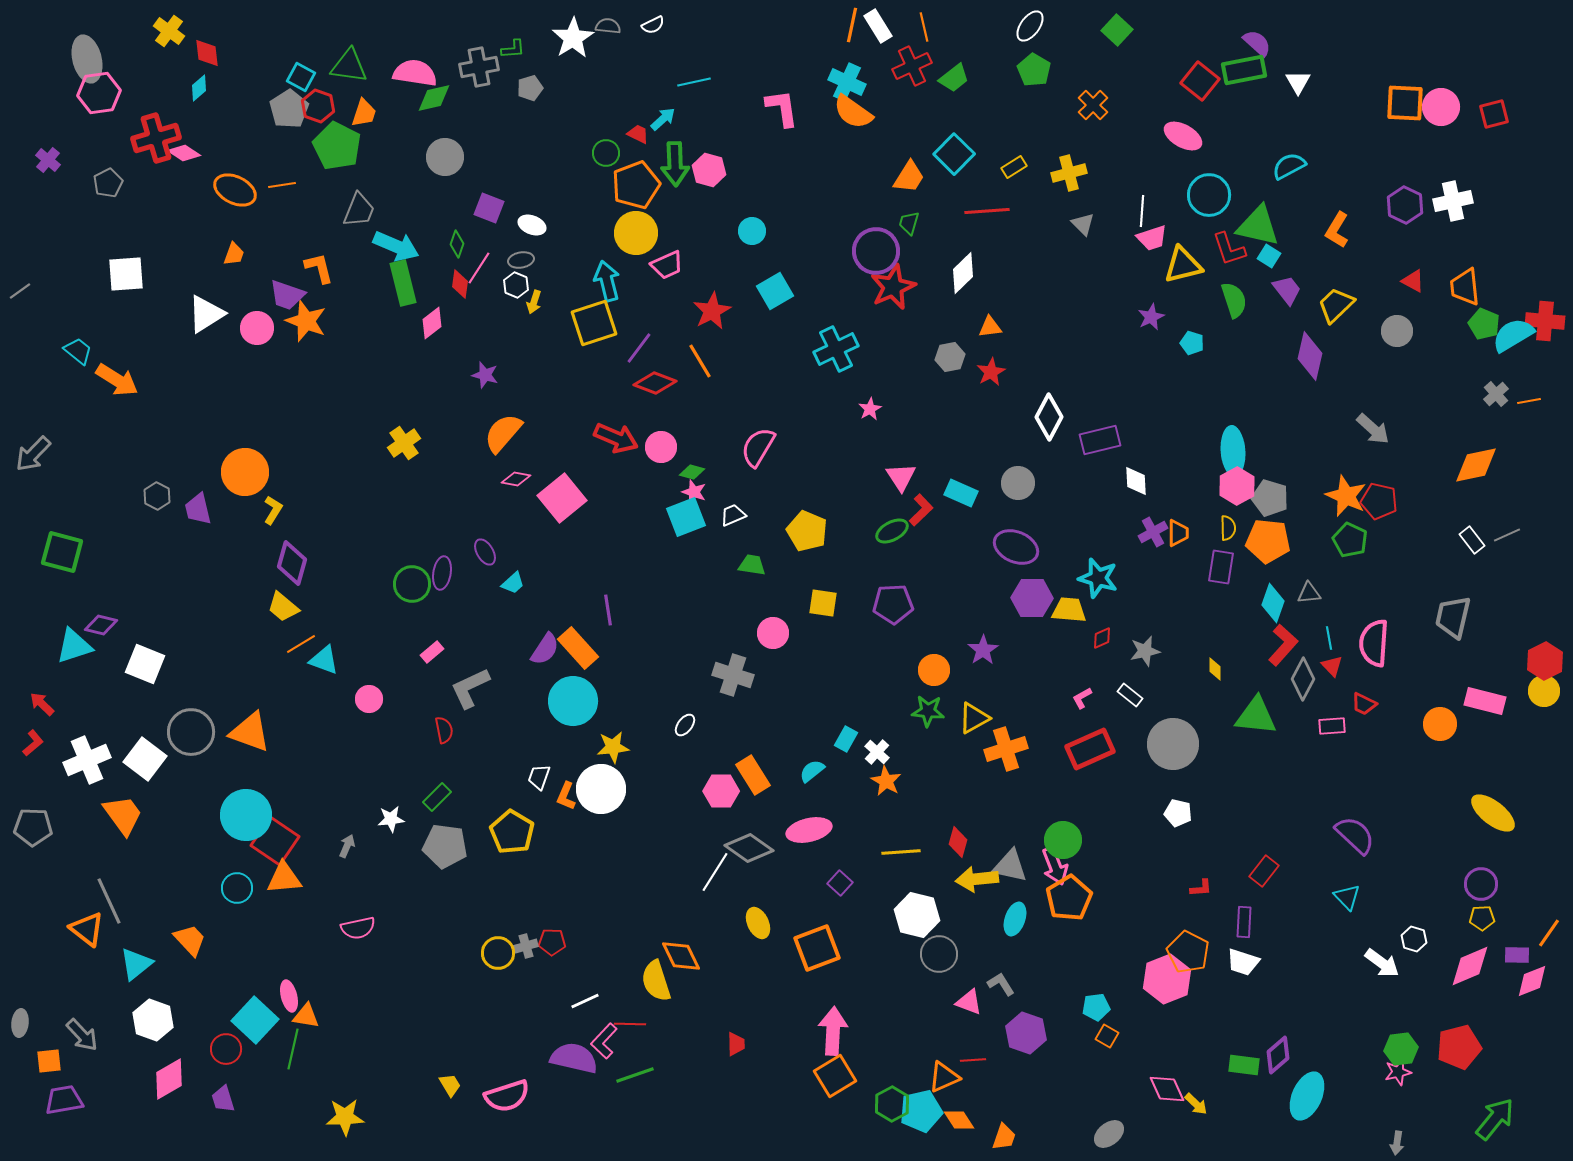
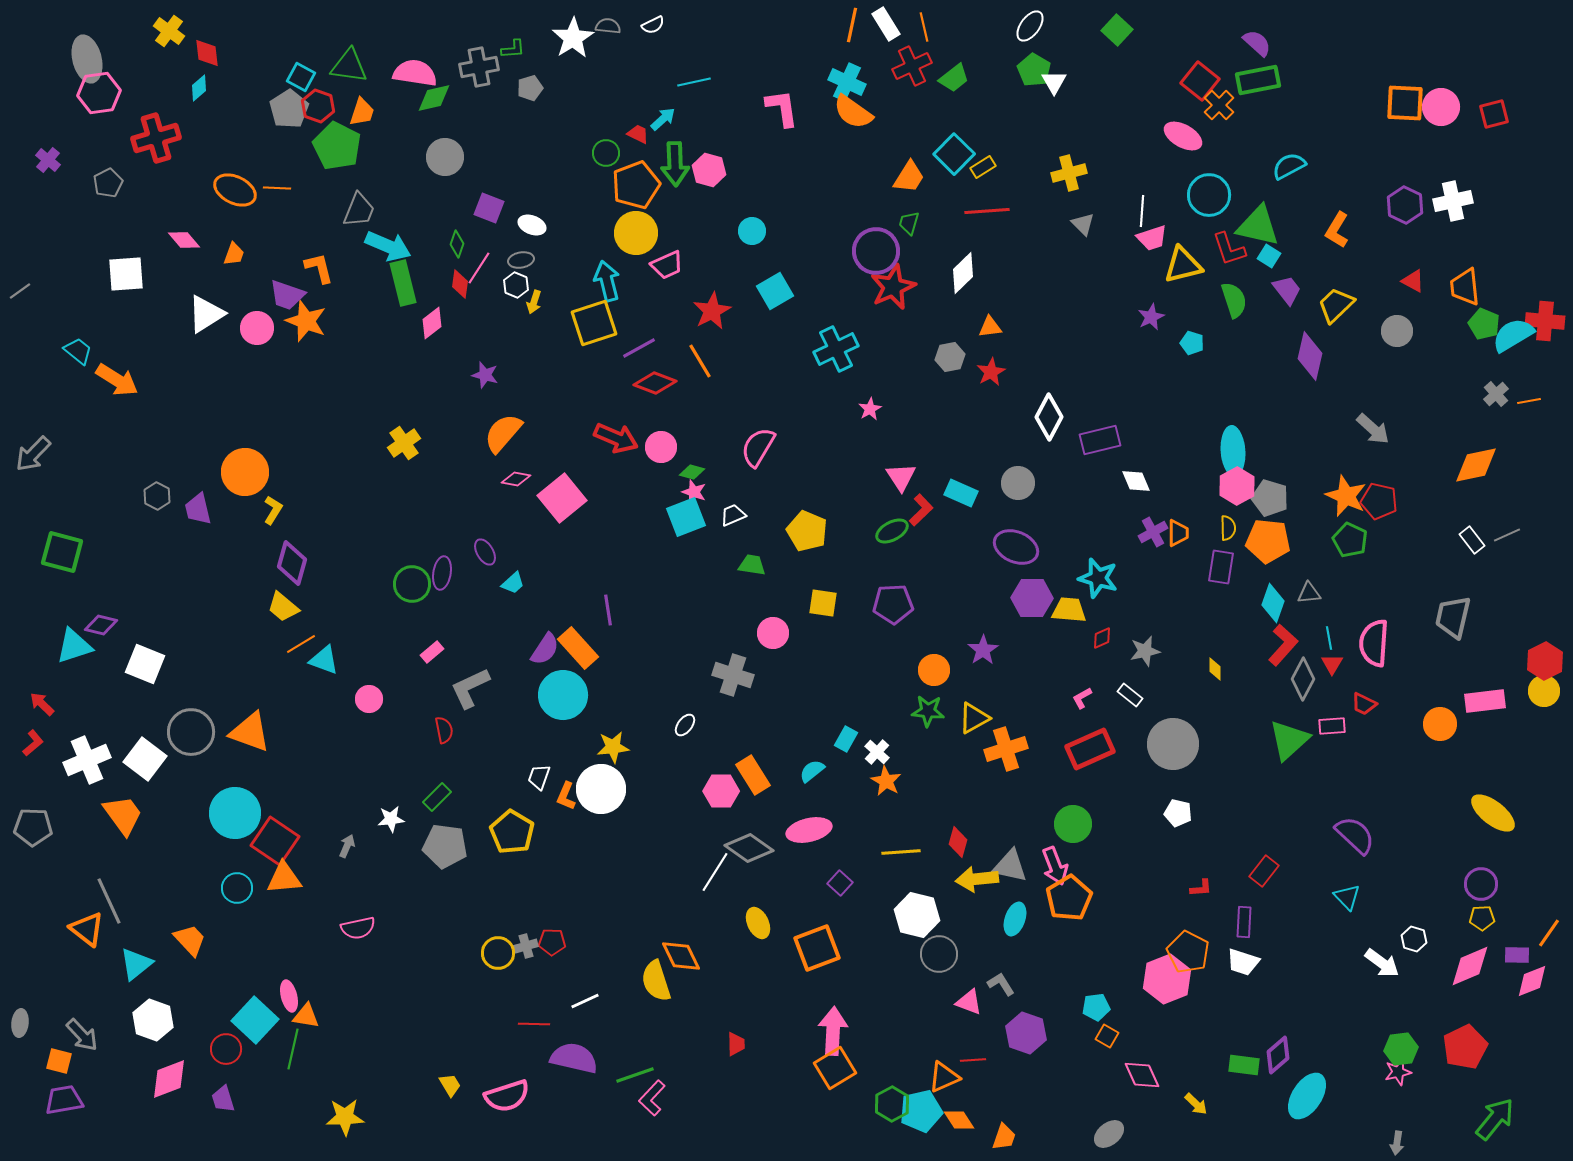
white rectangle at (878, 26): moved 8 px right, 2 px up
green rectangle at (1244, 70): moved 14 px right, 10 px down
white triangle at (1298, 82): moved 244 px left
orange cross at (1093, 105): moved 126 px right
orange trapezoid at (364, 113): moved 2 px left, 1 px up
pink diamond at (184, 153): moved 87 px down; rotated 16 degrees clockwise
yellow rectangle at (1014, 167): moved 31 px left
orange line at (282, 185): moved 5 px left, 3 px down; rotated 12 degrees clockwise
cyan arrow at (396, 246): moved 8 px left
purple line at (639, 348): rotated 24 degrees clockwise
white diamond at (1136, 481): rotated 20 degrees counterclockwise
red triangle at (1332, 666): moved 2 px up; rotated 15 degrees clockwise
cyan circle at (573, 701): moved 10 px left, 6 px up
pink rectangle at (1485, 701): rotated 21 degrees counterclockwise
green triangle at (1256, 716): moved 33 px right, 24 px down; rotated 48 degrees counterclockwise
cyan circle at (246, 815): moved 11 px left, 2 px up
green circle at (1063, 840): moved 10 px right, 16 px up
red line at (630, 1024): moved 96 px left
pink L-shape at (604, 1041): moved 48 px right, 57 px down
red pentagon at (1459, 1047): moved 6 px right; rotated 12 degrees counterclockwise
orange square at (49, 1061): moved 10 px right; rotated 20 degrees clockwise
orange square at (835, 1076): moved 8 px up
pink diamond at (169, 1079): rotated 9 degrees clockwise
pink diamond at (1167, 1089): moved 25 px left, 14 px up
cyan ellipse at (1307, 1096): rotated 9 degrees clockwise
